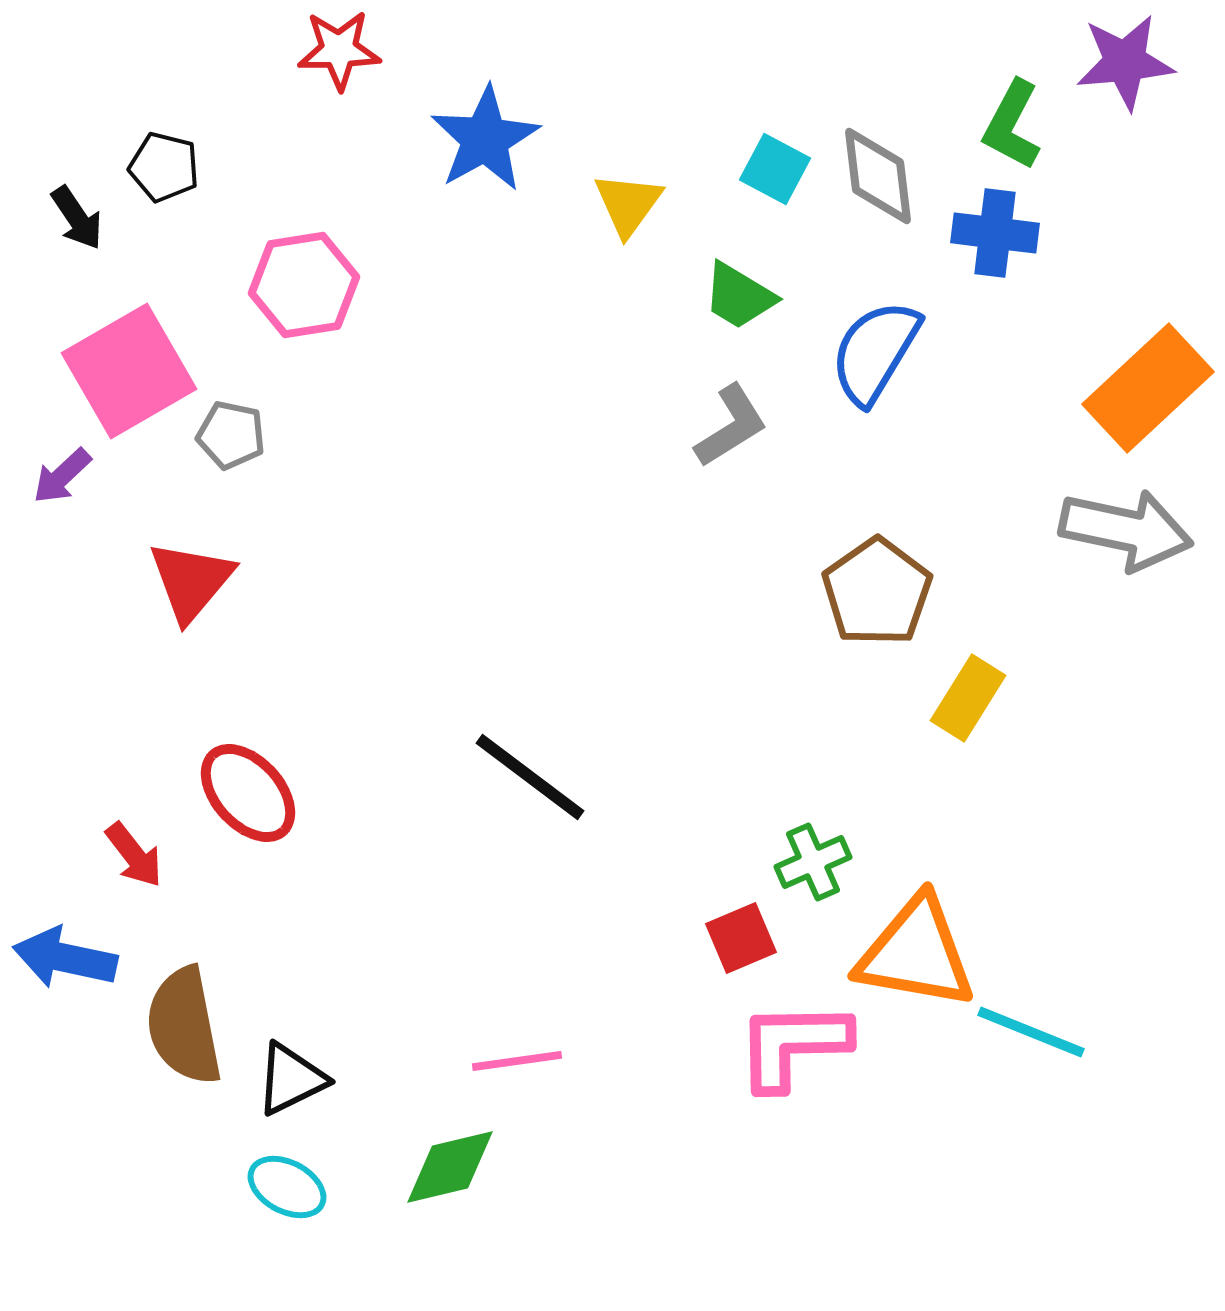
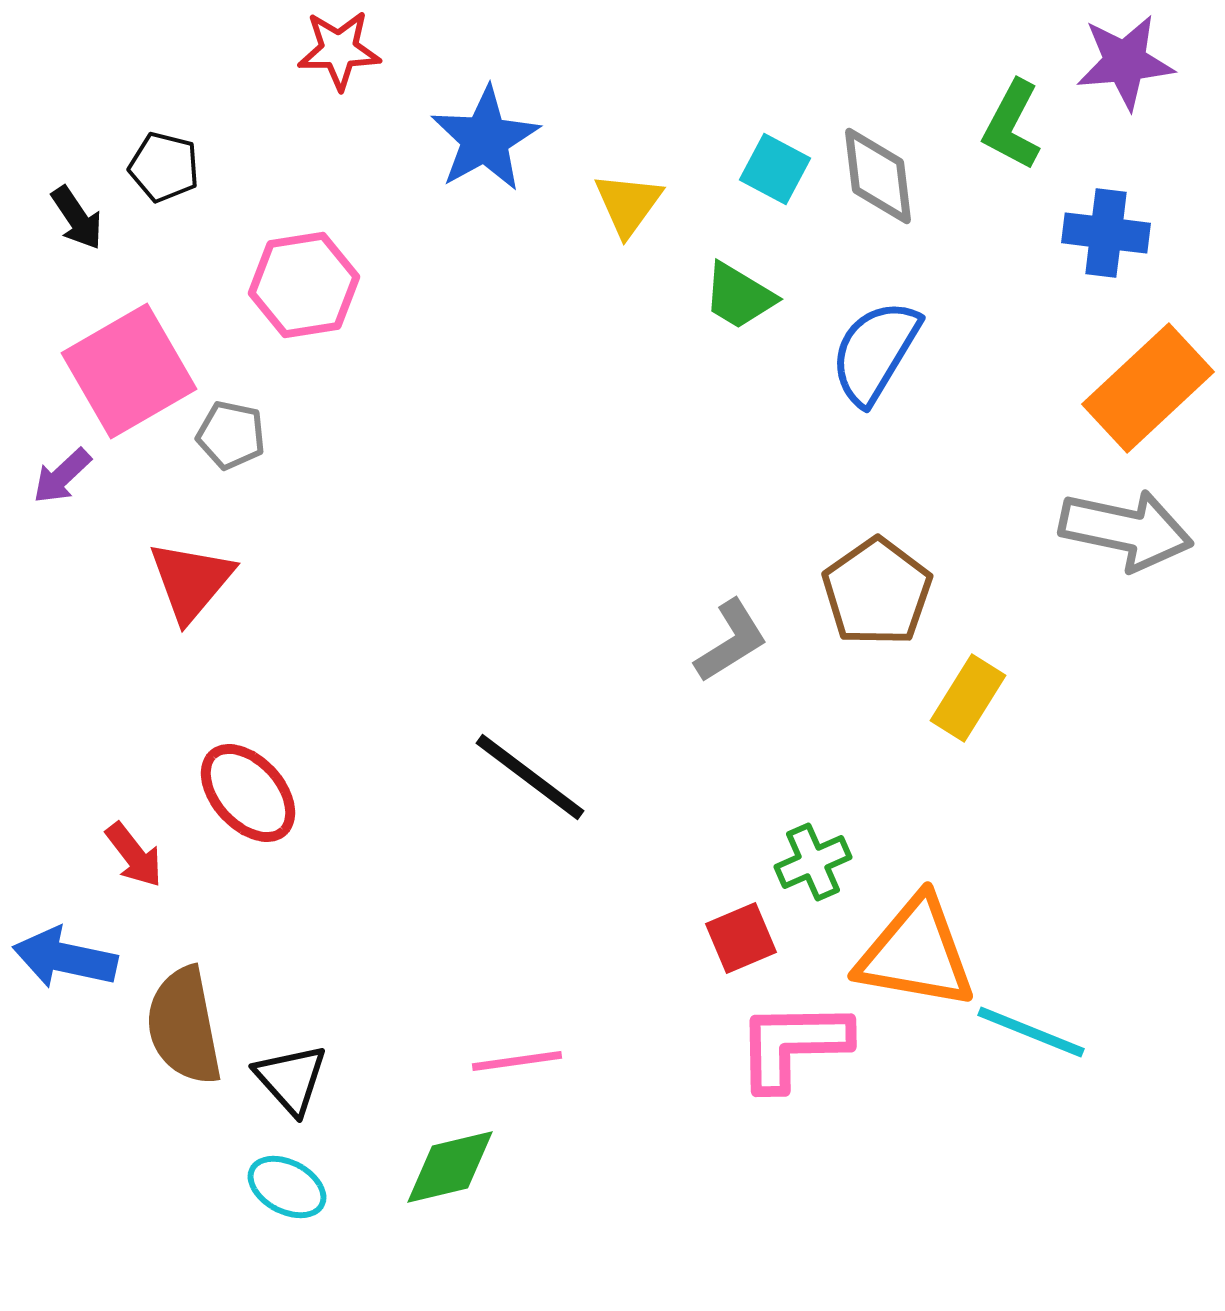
blue cross: moved 111 px right
gray L-shape: moved 215 px down
black triangle: rotated 46 degrees counterclockwise
